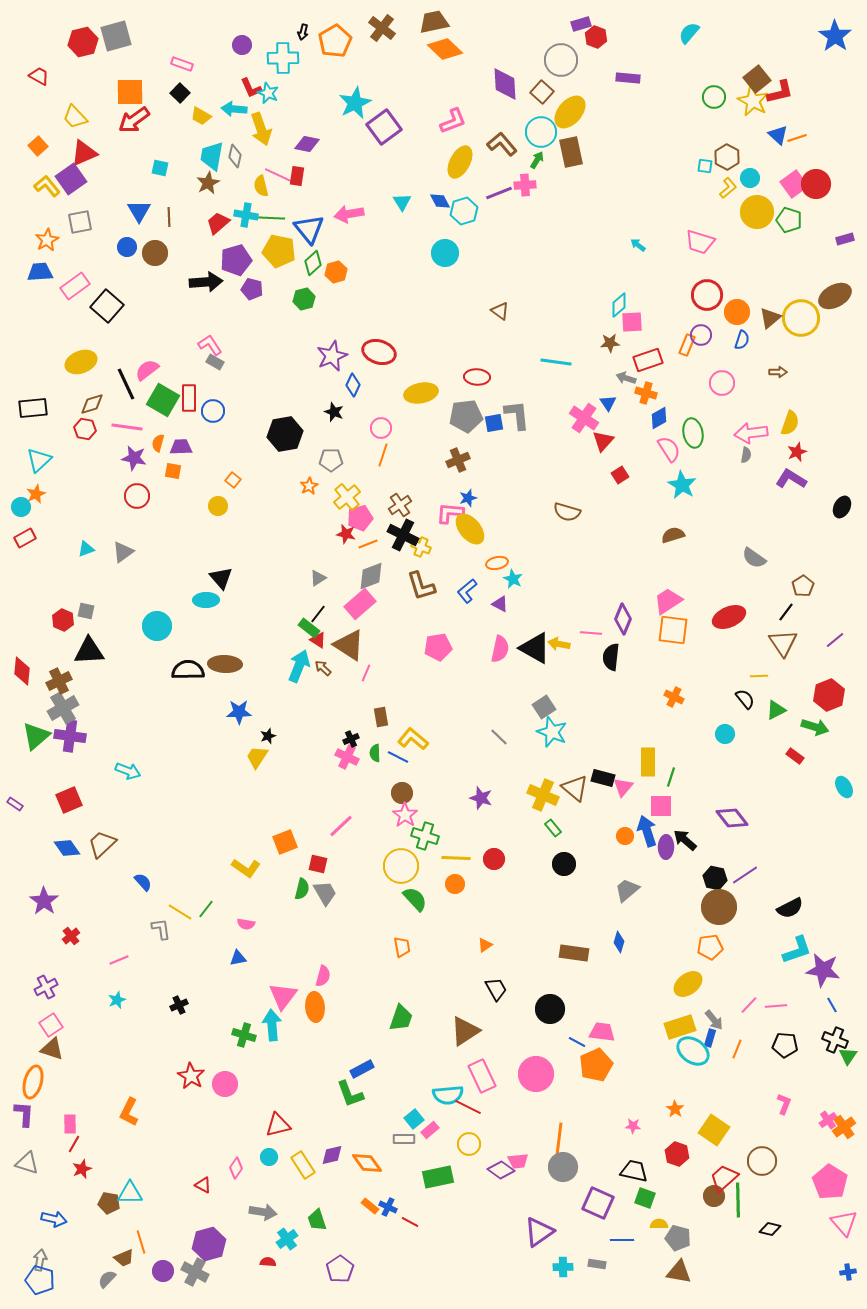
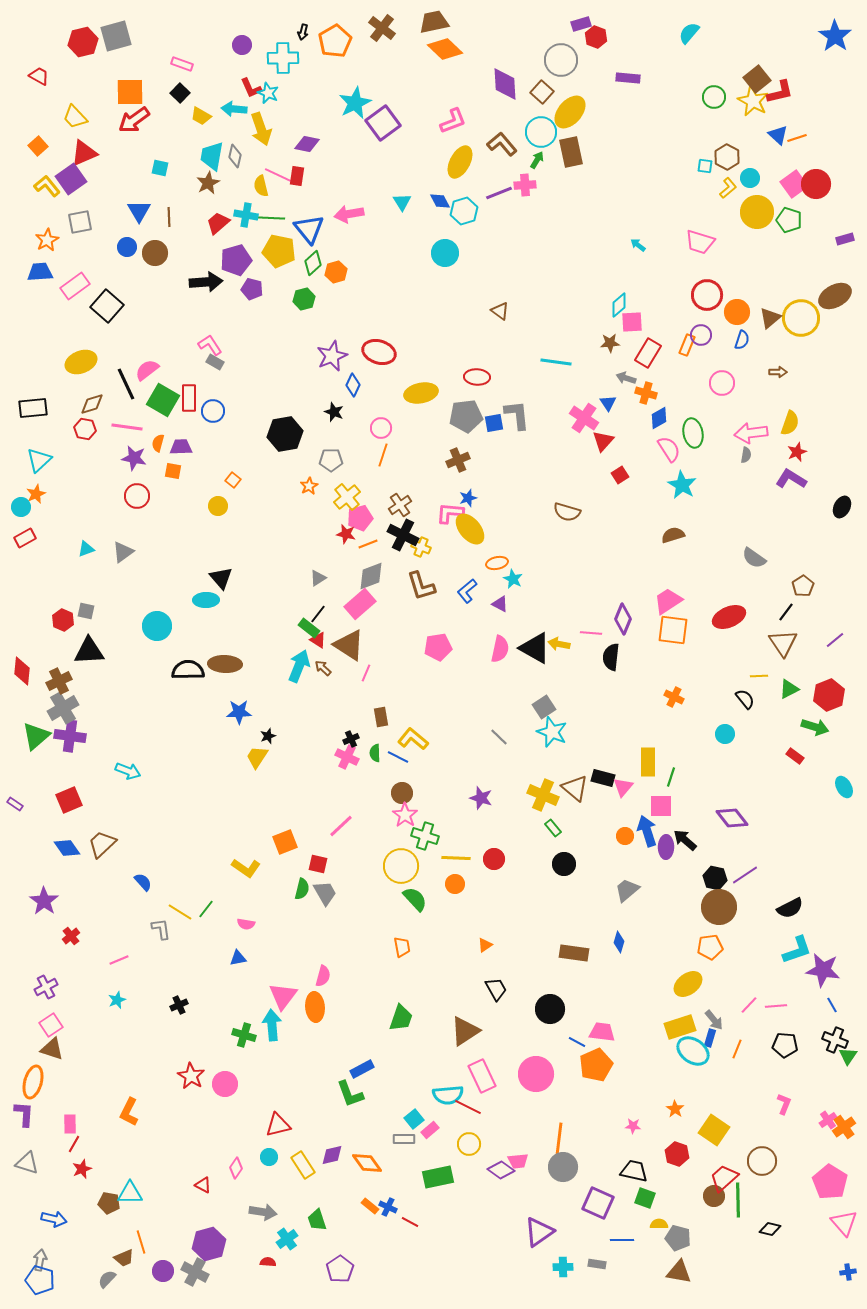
purple square at (384, 127): moved 1 px left, 4 px up
red rectangle at (648, 360): moved 7 px up; rotated 40 degrees counterclockwise
green triangle at (776, 710): moved 13 px right, 21 px up
